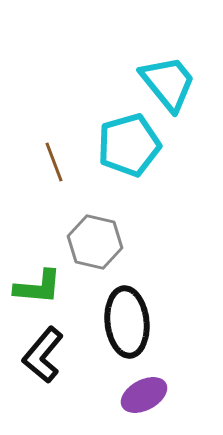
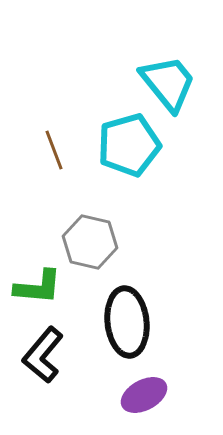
brown line: moved 12 px up
gray hexagon: moved 5 px left
